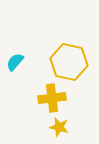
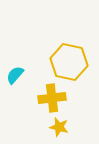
cyan semicircle: moved 13 px down
